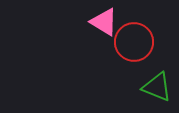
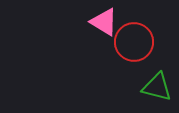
green triangle: rotated 8 degrees counterclockwise
